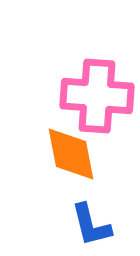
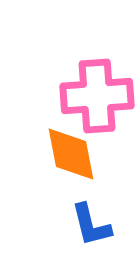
pink cross: rotated 8 degrees counterclockwise
